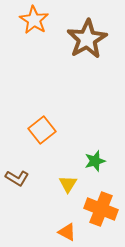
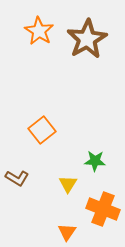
orange star: moved 5 px right, 11 px down
green star: rotated 20 degrees clockwise
orange cross: moved 2 px right
orange triangle: rotated 36 degrees clockwise
